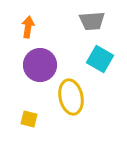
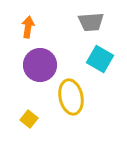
gray trapezoid: moved 1 px left, 1 px down
yellow square: rotated 24 degrees clockwise
